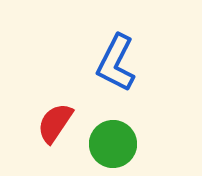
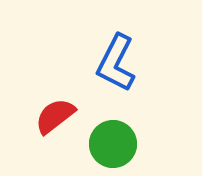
red semicircle: moved 7 px up; rotated 18 degrees clockwise
